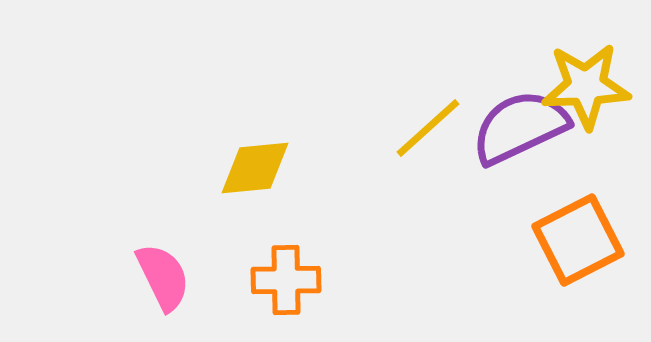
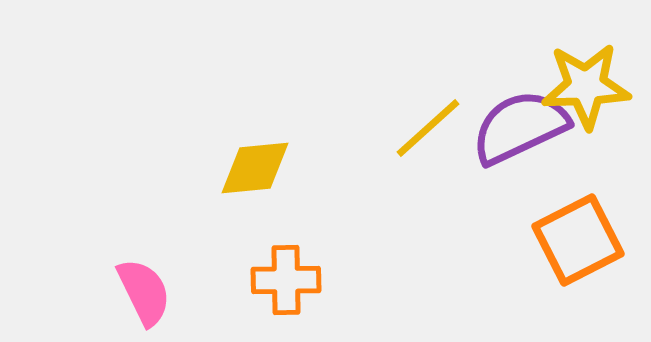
pink semicircle: moved 19 px left, 15 px down
